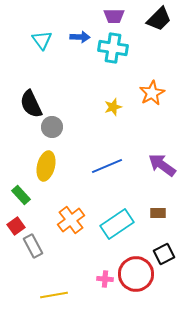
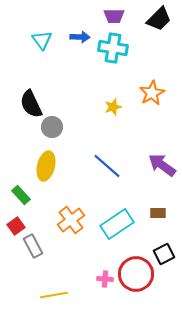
blue line: rotated 64 degrees clockwise
